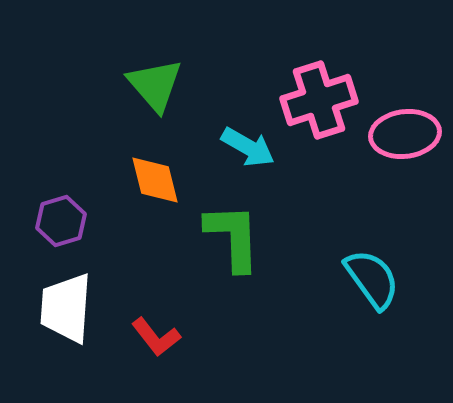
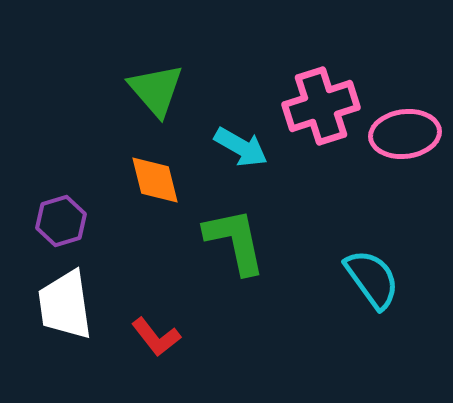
green triangle: moved 1 px right, 5 px down
pink cross: moved 2 px right, 6 px down
cyan arrow: moved 7 px left
green L-shape: moved 2 px right, 4 px down; rotated 10 degrees counterclockwise
white trapezoid: moved 1 px left, 3 px up; rotated 12 degrees counterclockwise
